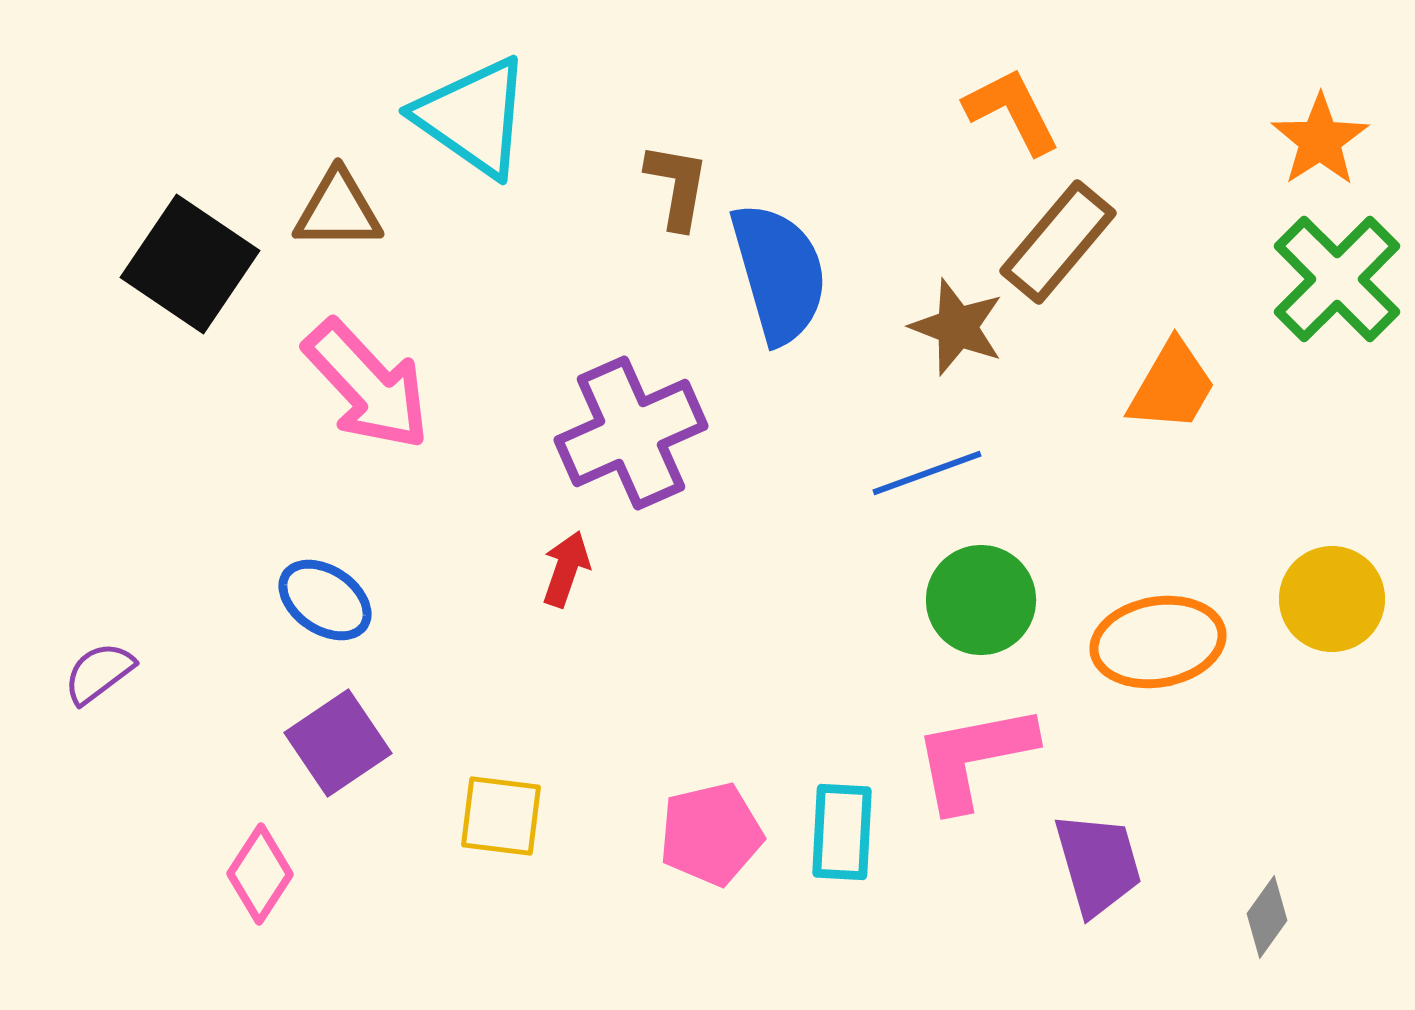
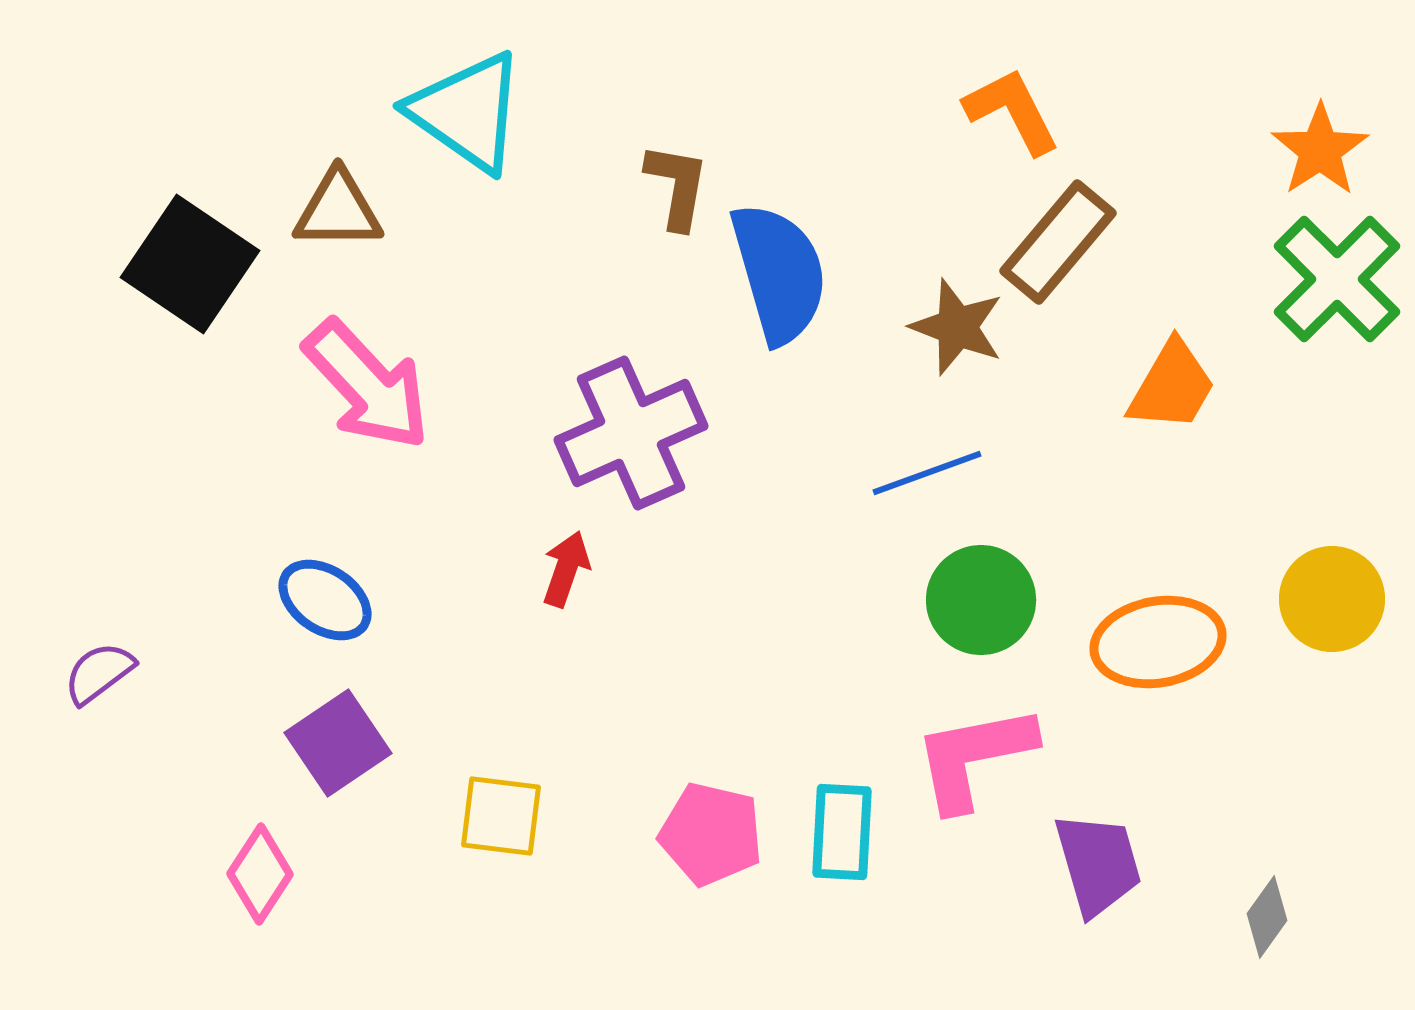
cyan triangle: moved 6 px left, 5 px up
orange star: moved 10 px down
pink pentagon: rotated 26 degrees clockwise
